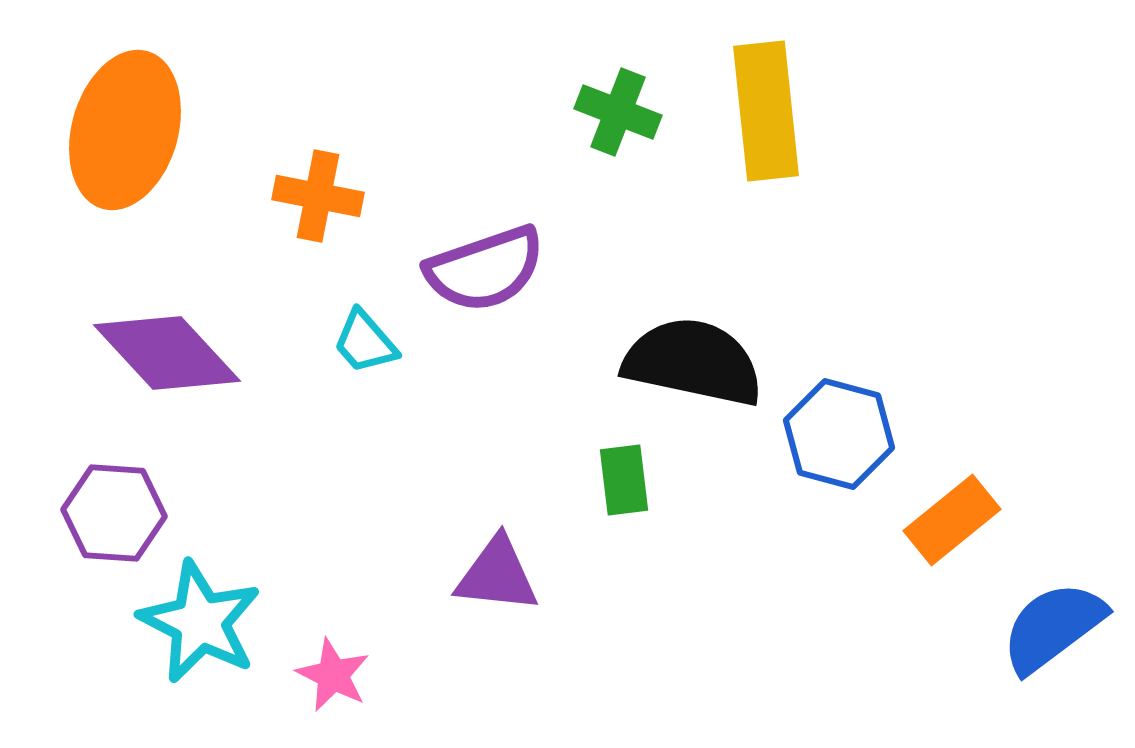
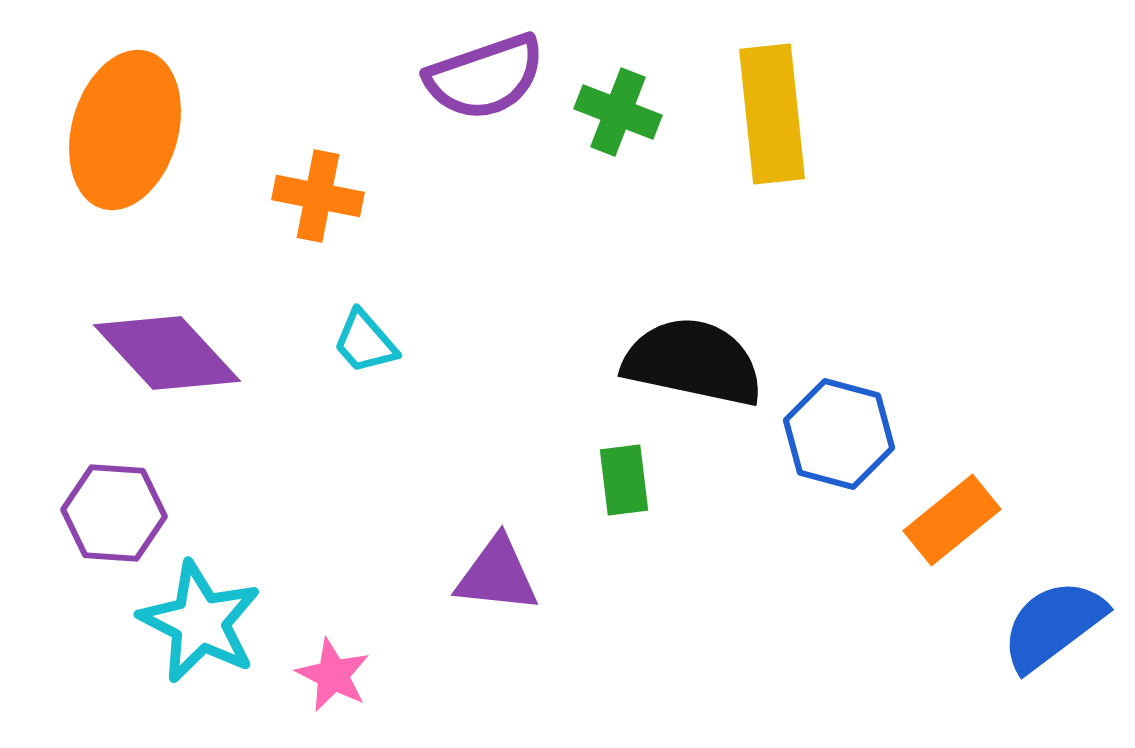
yellow rectangle: moved 6 px right, 3 px down
purple semicircle: moved 192 px up
blue semicircle: moved 2 px up
